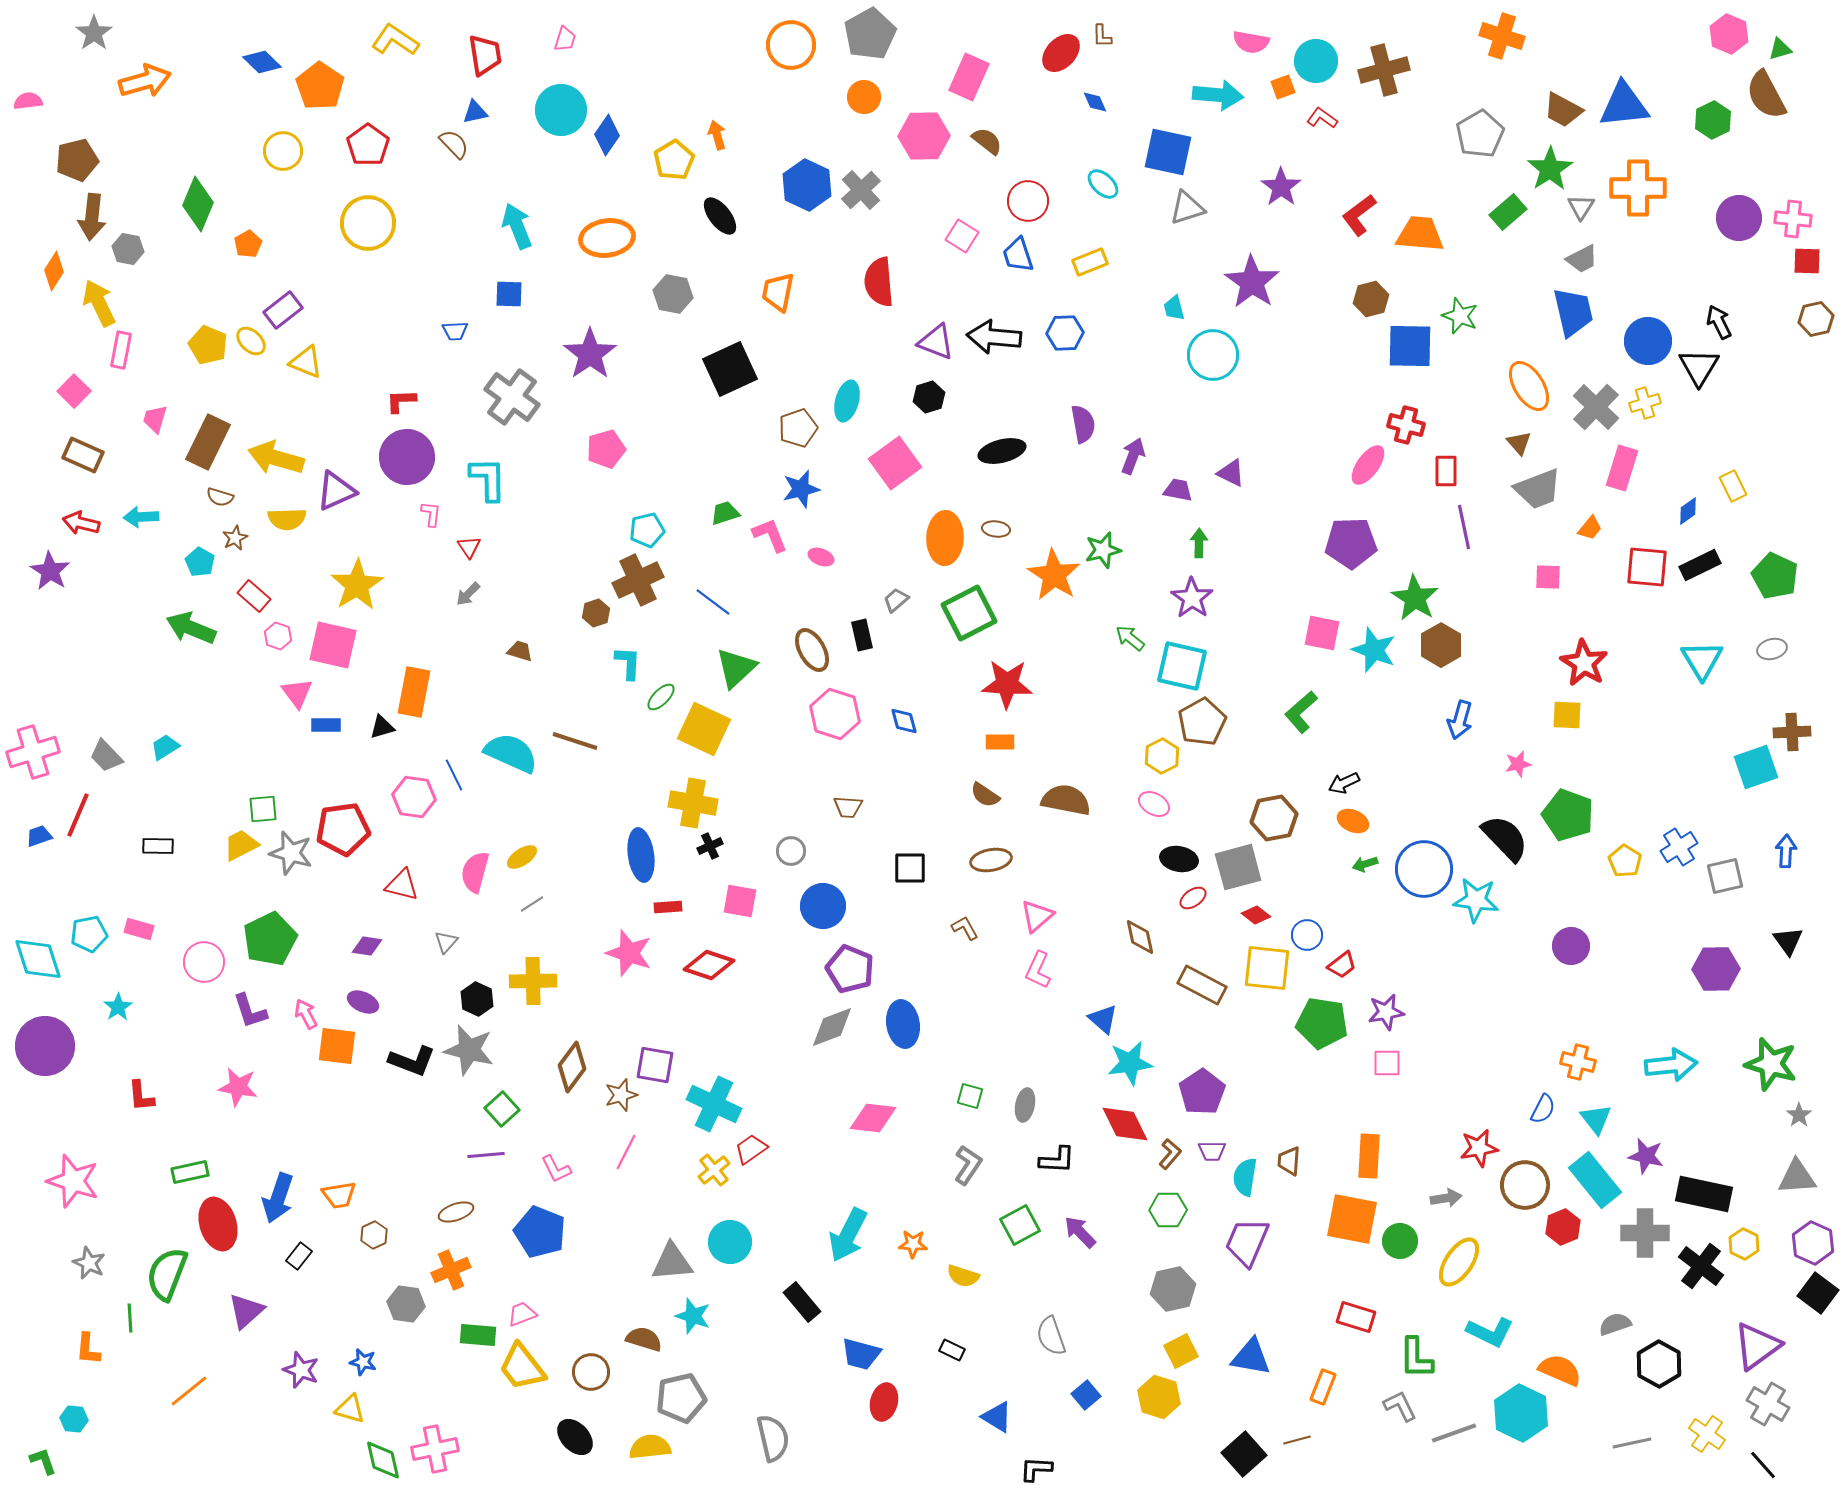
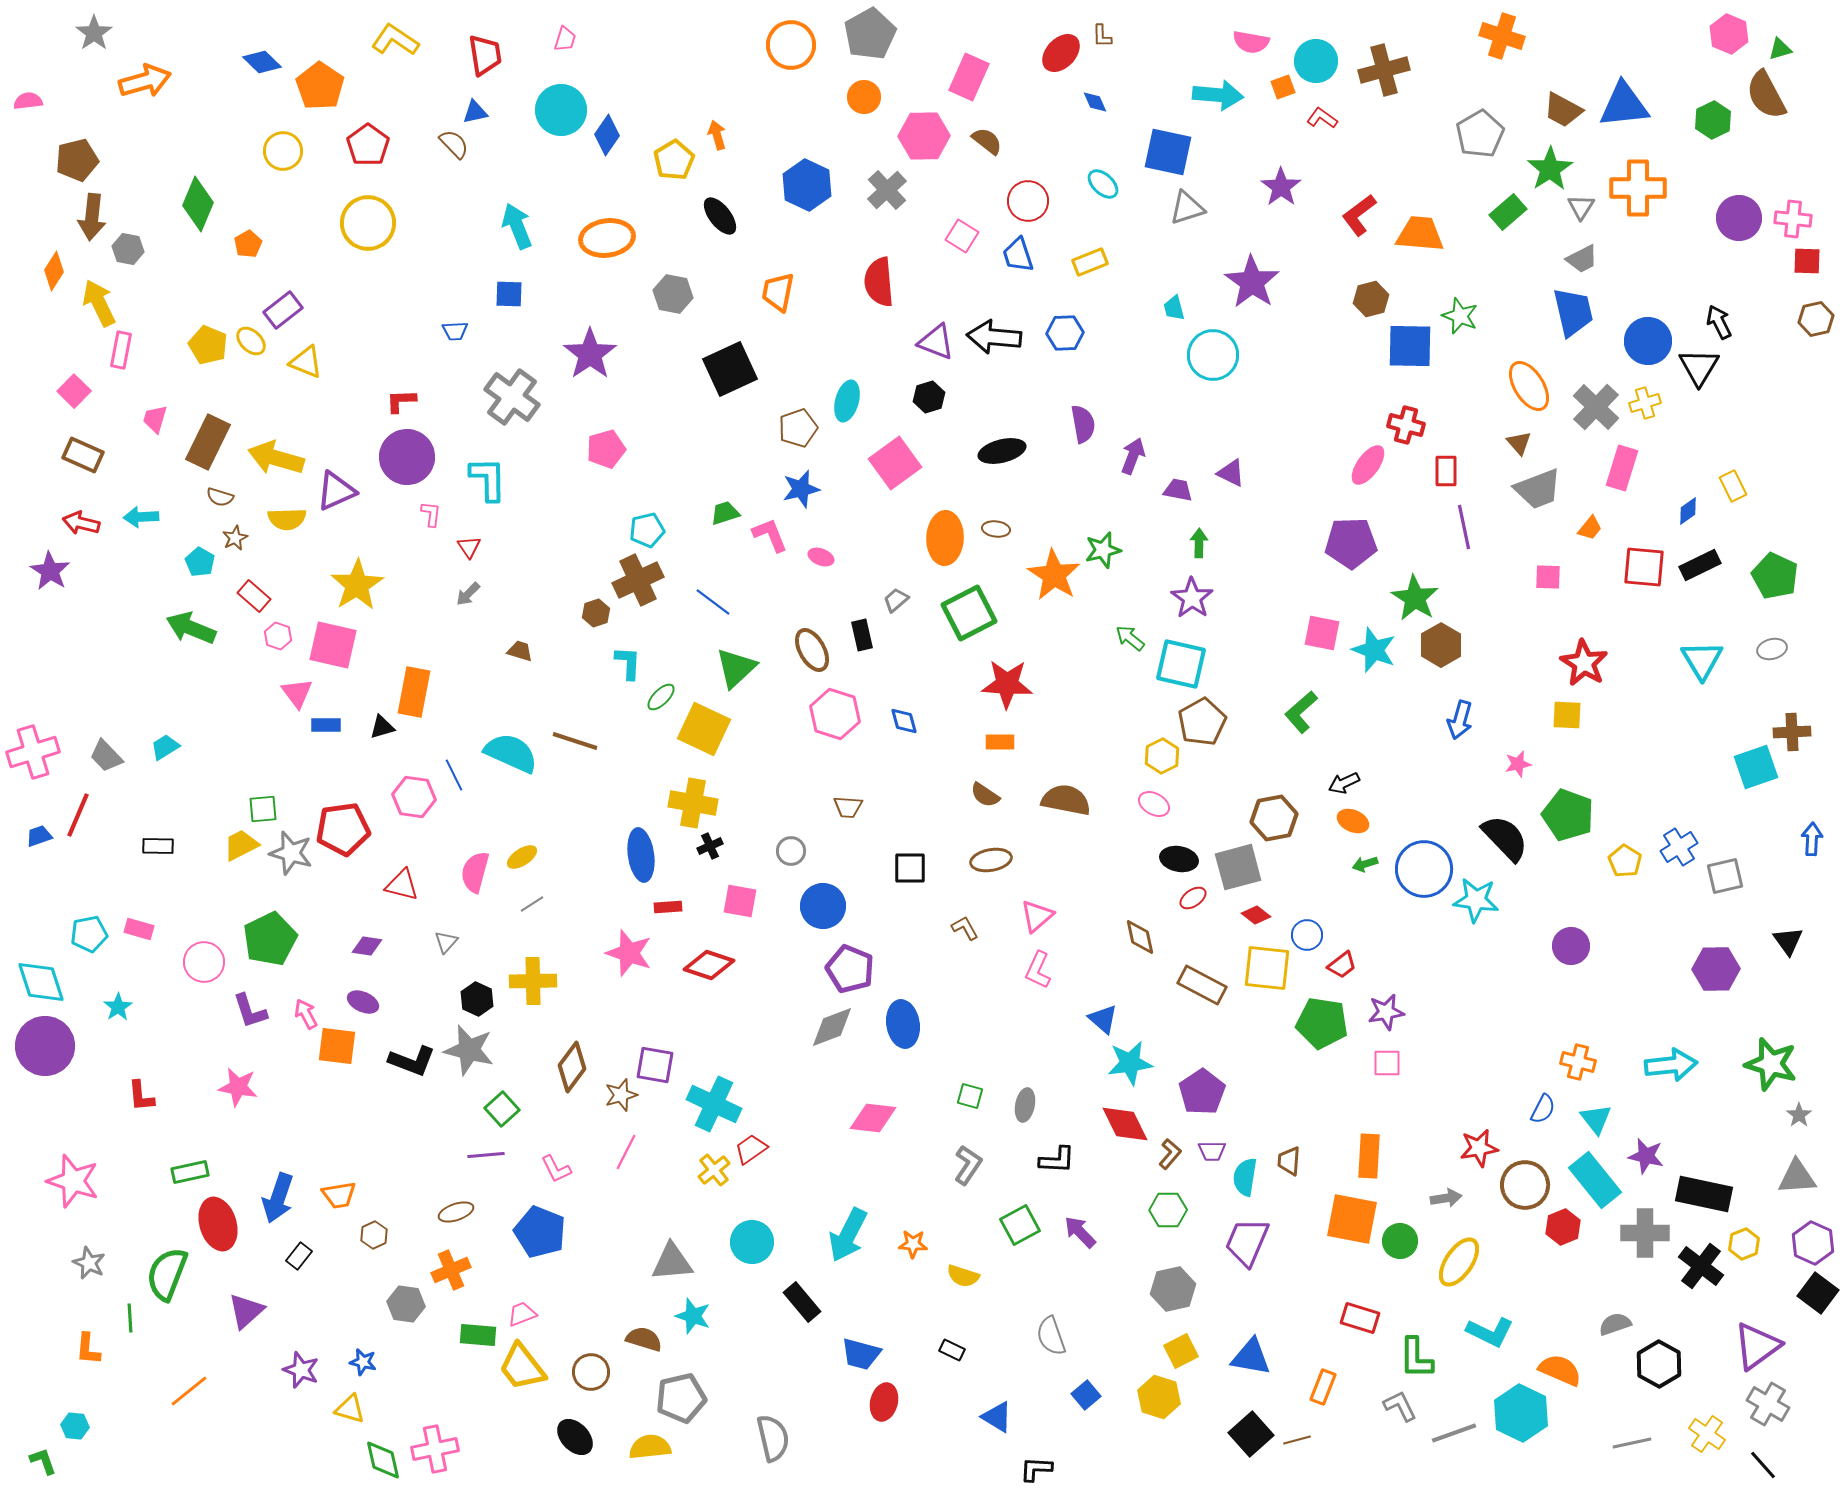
gray cross at (861, 190): moved 26 px right
red square at (1647, 567): moved 3 px left
cyan square at (1182, 666): moved 1 px left, 2 px up
blue arrow at (1786, 851): moved 26 px right, 12 px up
cyan diamond at (38, 959): moved 3 px right, 23 px down
cyan circle at (730, 1242): moved 22 px right
yellow hexagon at (1744, 1244): rotated 12 degrees clockwise
red rectangle at (1356, 1317): moved 4 px right, 1 px down
cyan hexagon at (74, 1419): moved 1 px right, 7 px down
black square at (1244, 1454): moved 7 px right, 20 px up
